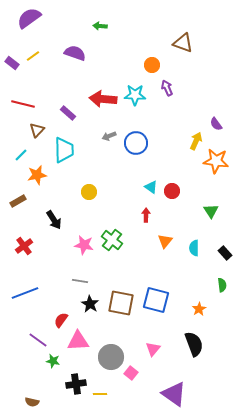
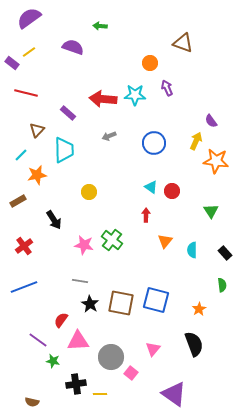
purple semicircle at (75, 53): moved 2 px left, 6 px up
yellow line at (33, 56): moved 4 px left, 4 px up
orange circle at (152, 65): moved 2 px left, 2 px up
red line at (23, 104): moved 3 px right, 11 px up
purple semicircle at (216, 124): moved 5 px left, 3 px up
blue circle at (136, 143): moved 18 px right
cyan semicircle at (194, 248): moved 2 px left, 2 px down
blue line at (25, 293): moved 1 px left, 6 px up
